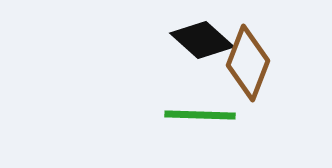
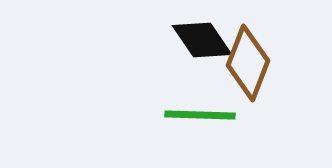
black diamond: rotated 14 degrees clockwise
